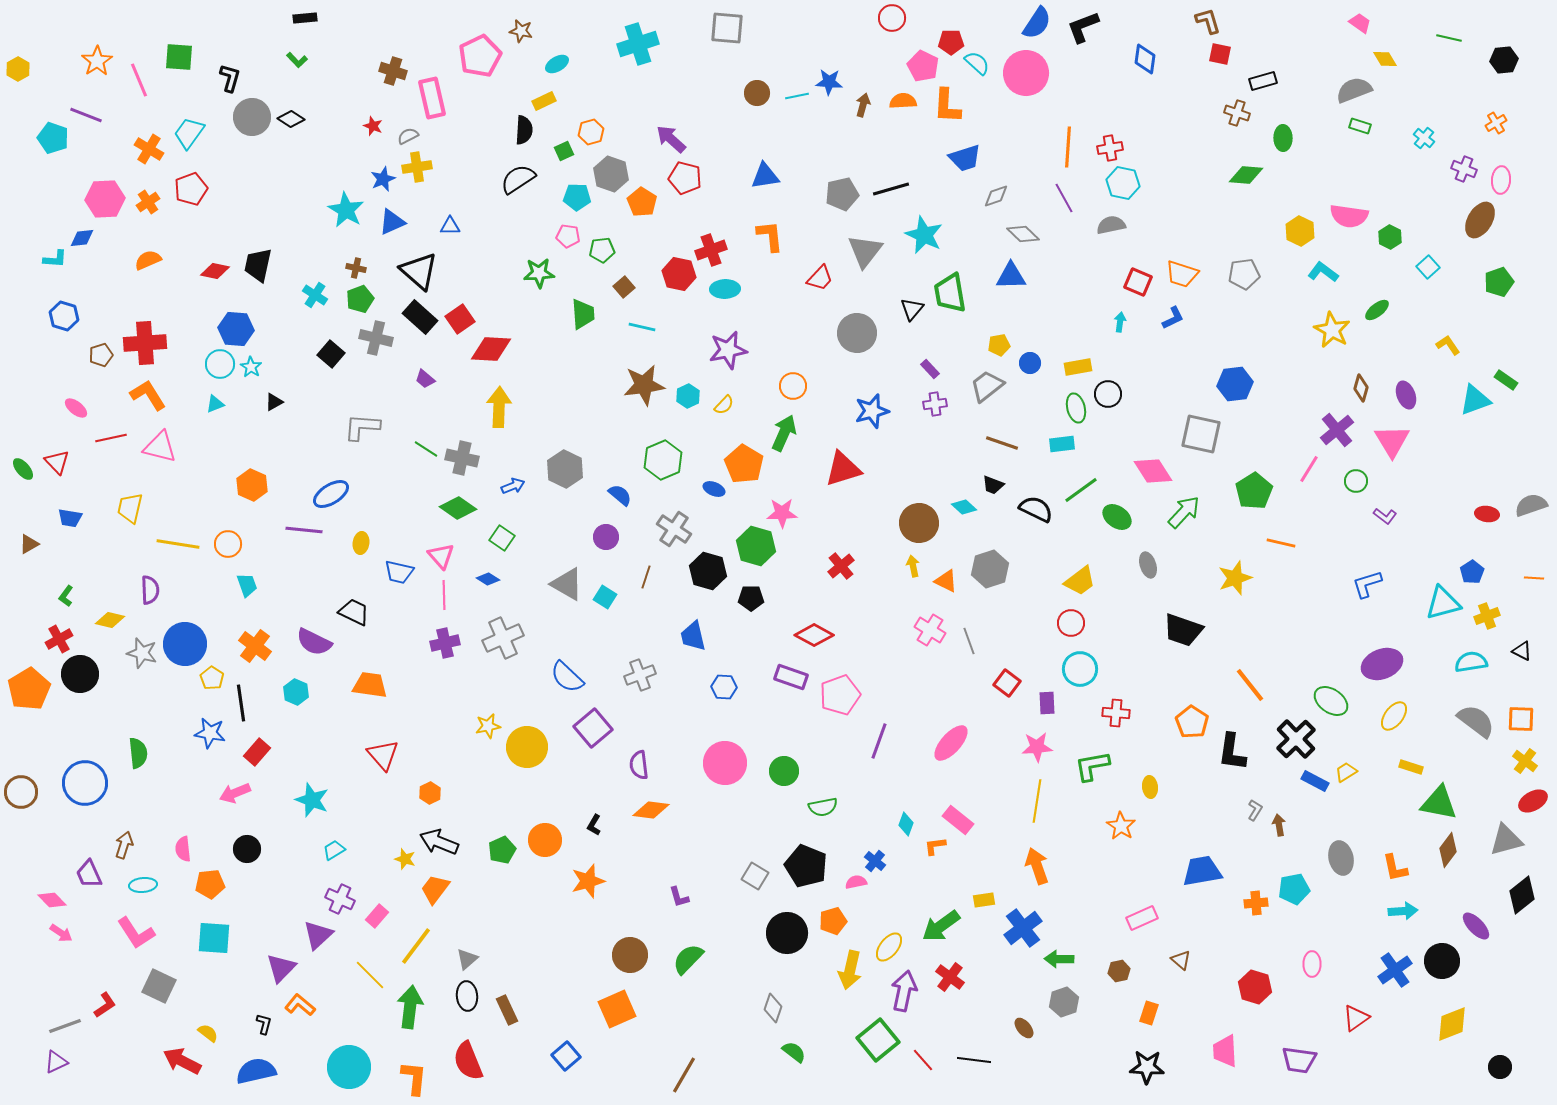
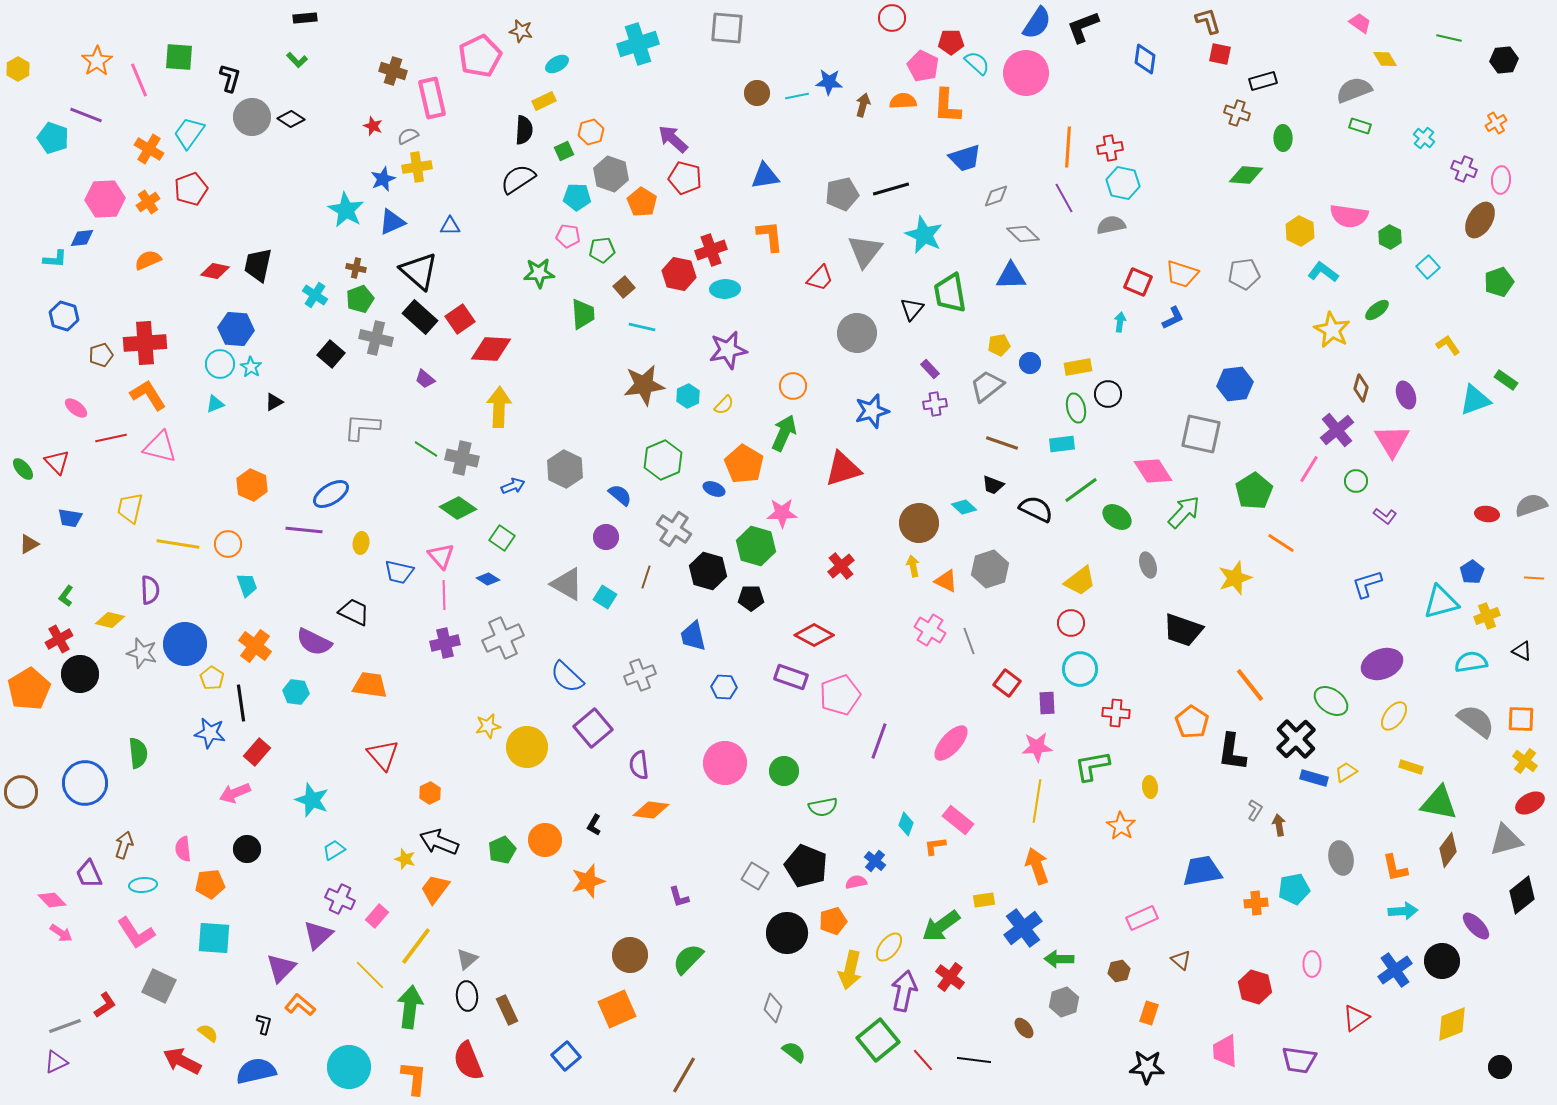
purple arrow at (671, 139): moved 2 px right
orange line at (1281, 543): rotated 20 degrees clockwise
cyan triangle at (1443, 603): moved 2 px left, 1 px up
cyan hexagon at (296, 692): rotated 15 degrees counterclockwise
blue rectangle at (1315, 781): moved 1 px left, 3 px up; rotated 12 degrees counterclockwise
red ellipse at (1533, 801): moved 3 px left, 2 px down
